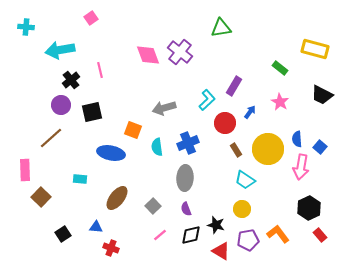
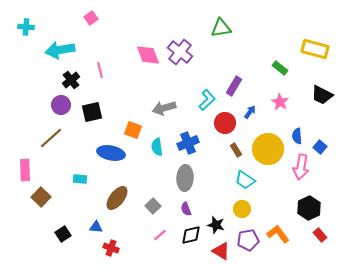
blue semicircle at (297, 139): moved 3 px up
